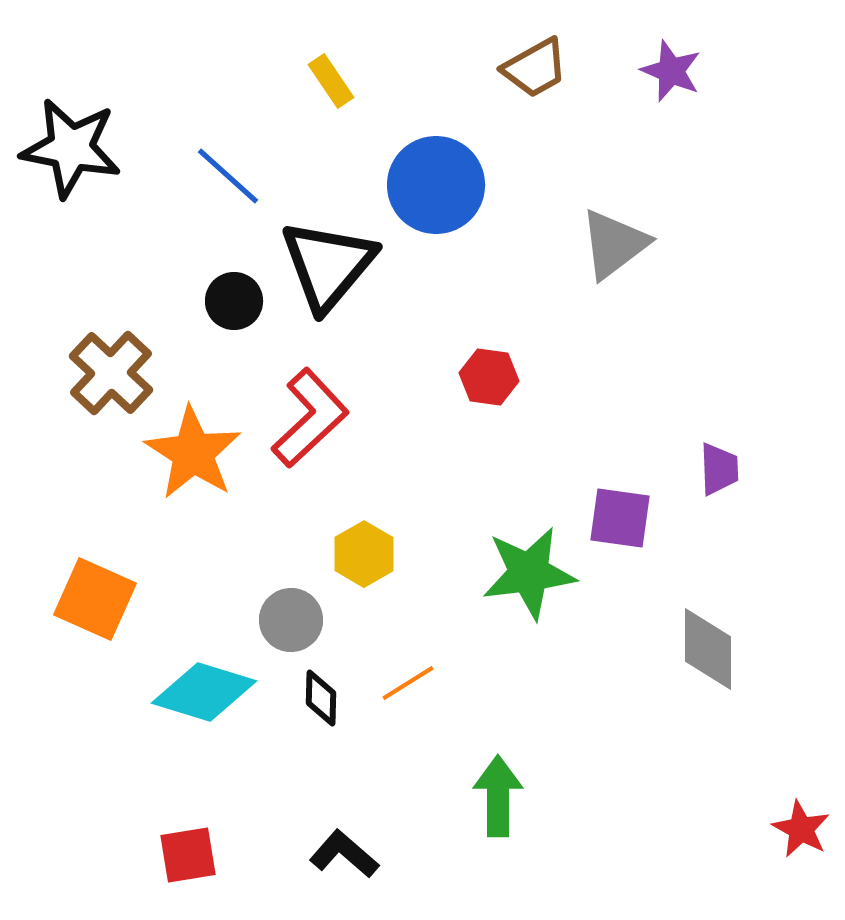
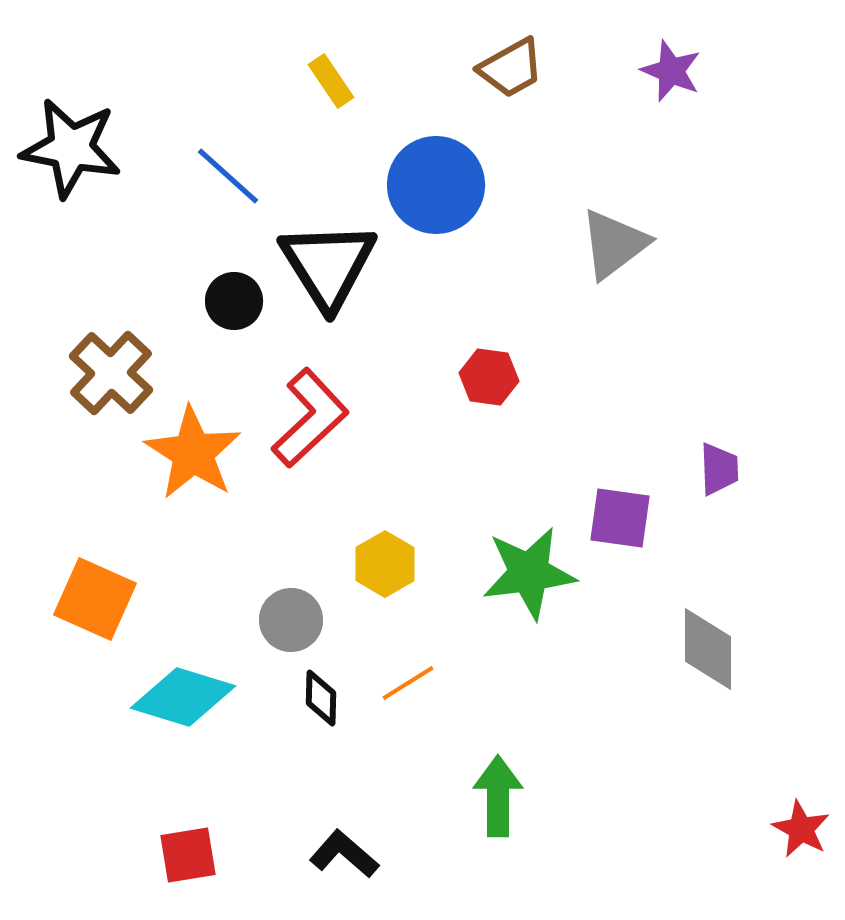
brown trapezoid: moved 24 px left
black triangle: rotated 12 degrees counterclockwise
yellow hexagon: moved 21 px right, 10 px down
cyan diamond: moved 21 px left, 5 px down
